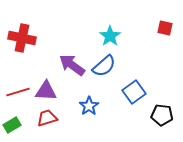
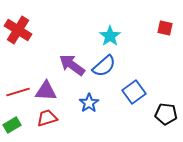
red cross: moved 4 px left, 8 px up; rotated 20 degrees clockwise
blue star: moved 3 px up
black pentagon: moved 4 px right, 1 px up
